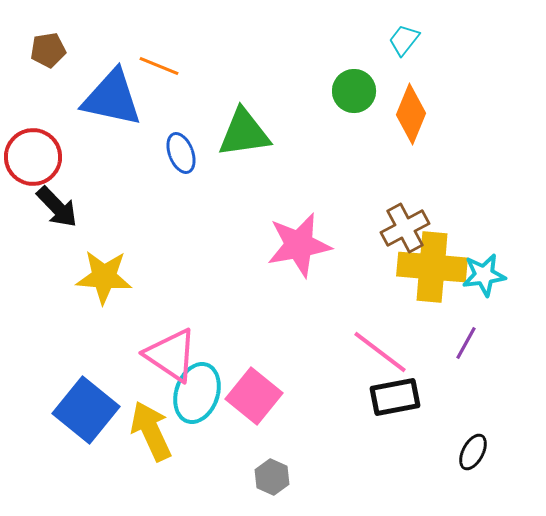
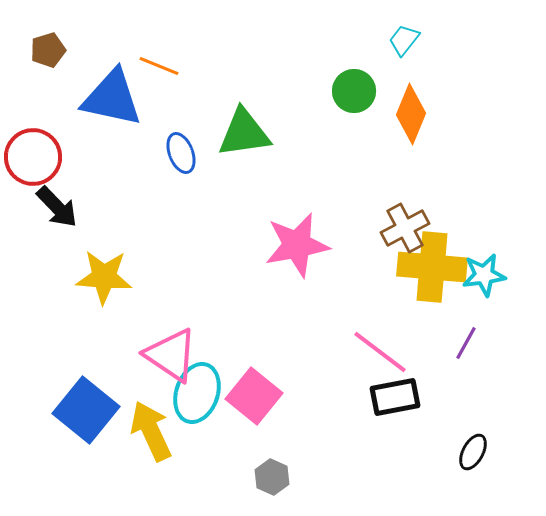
brown pentagon: rotated 8 degrees counterclockwise
pink star: moved 2 px left
